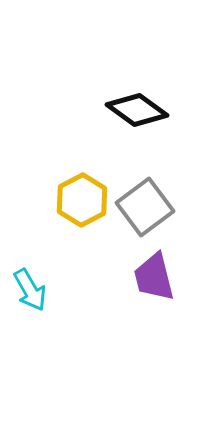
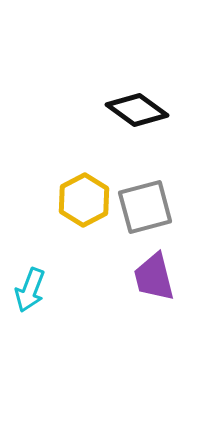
yellow hexagon: moved 2 px right
gray square: rotated 22 degrees clockwise
cyan arrow: rotated 51 degrees clockwise
